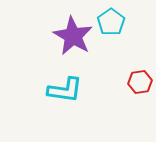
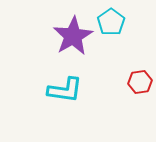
purple star: rotated 12 degrees clockwise
